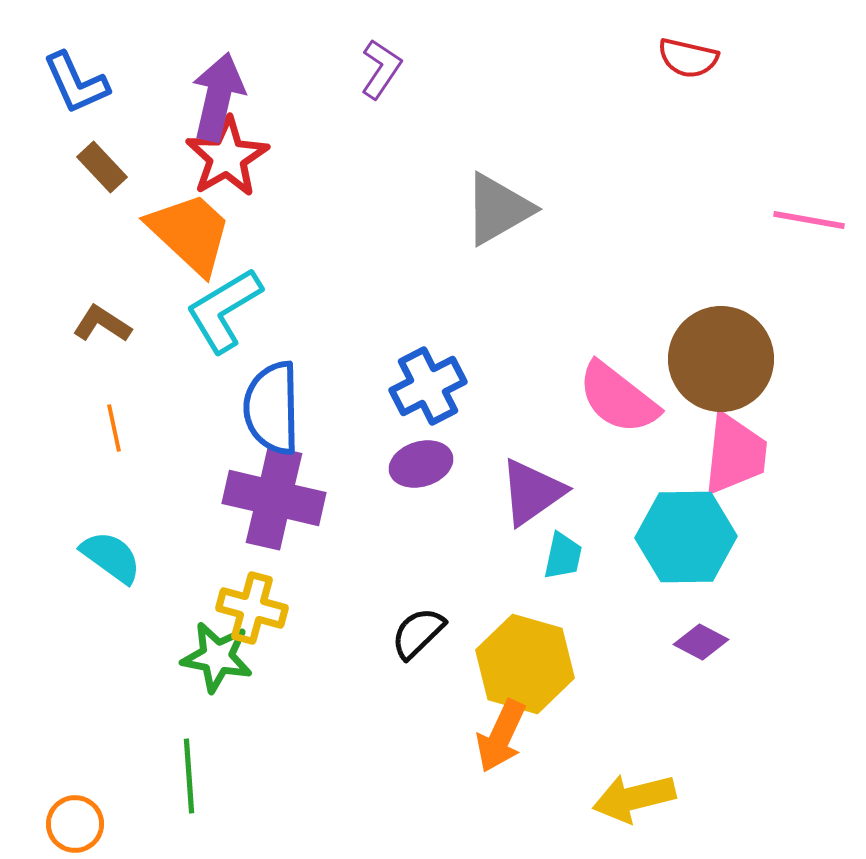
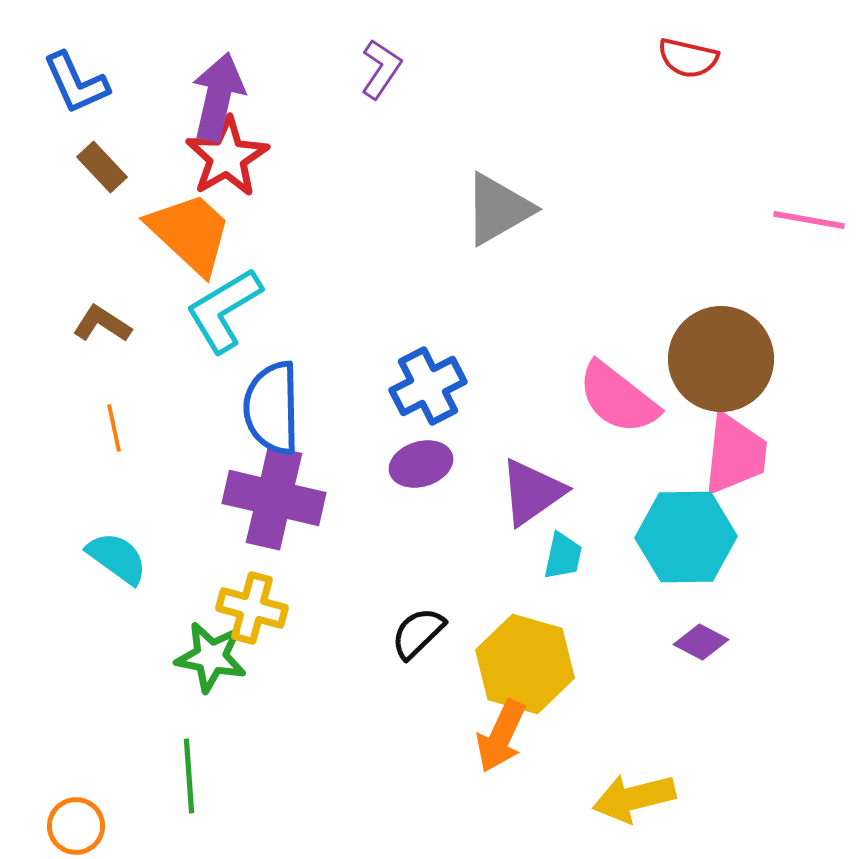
cyan semicircle: moved 6 px right, 1 px down
green star: moved 6 px left
orange circle: moved 1 px right, 2 px down
